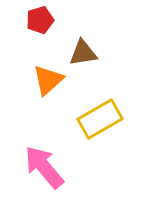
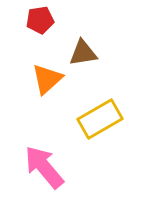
red pentagon: rotated 8 degrees clockwise
orange triangle: moved 1 px left, 1 px up
